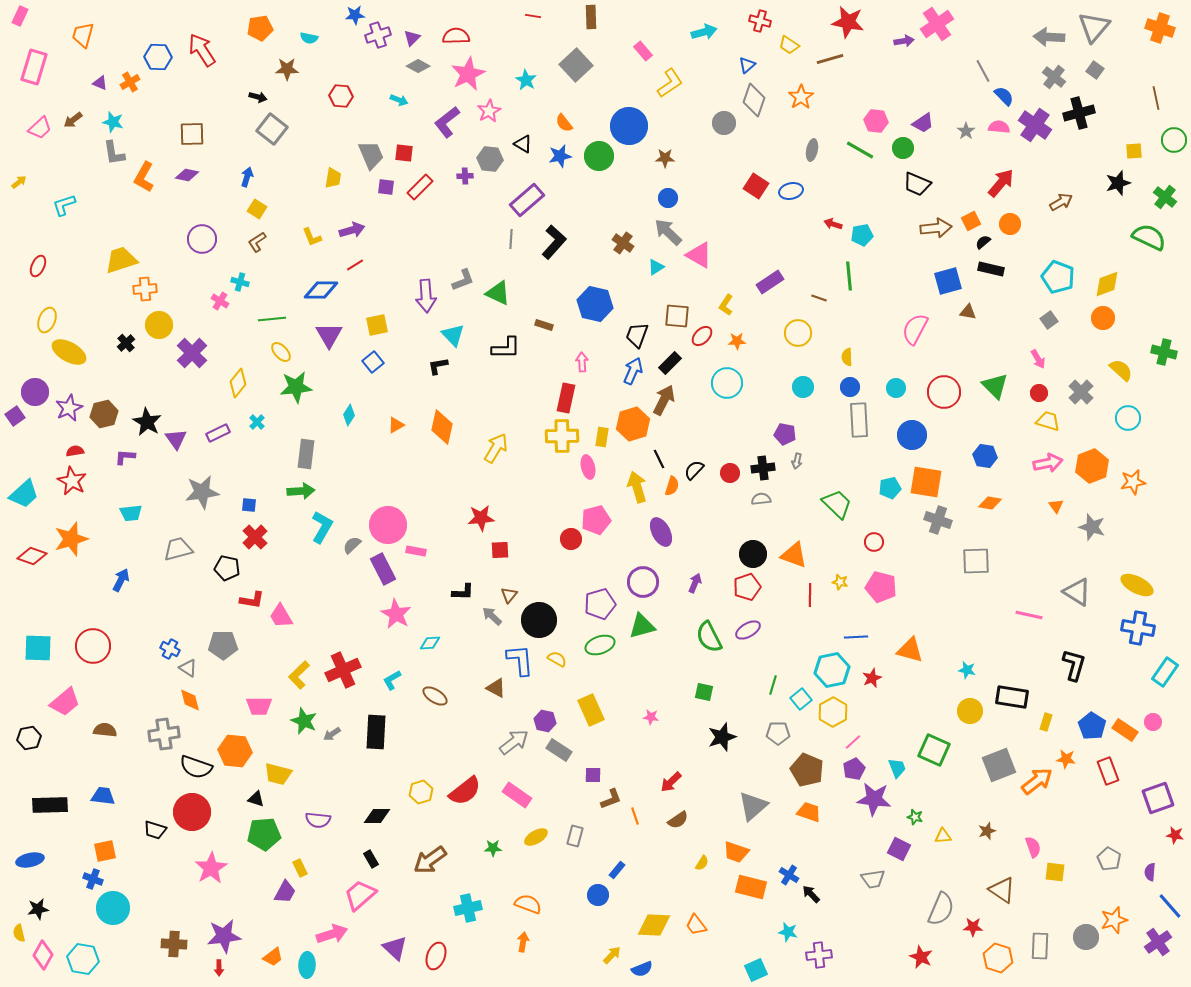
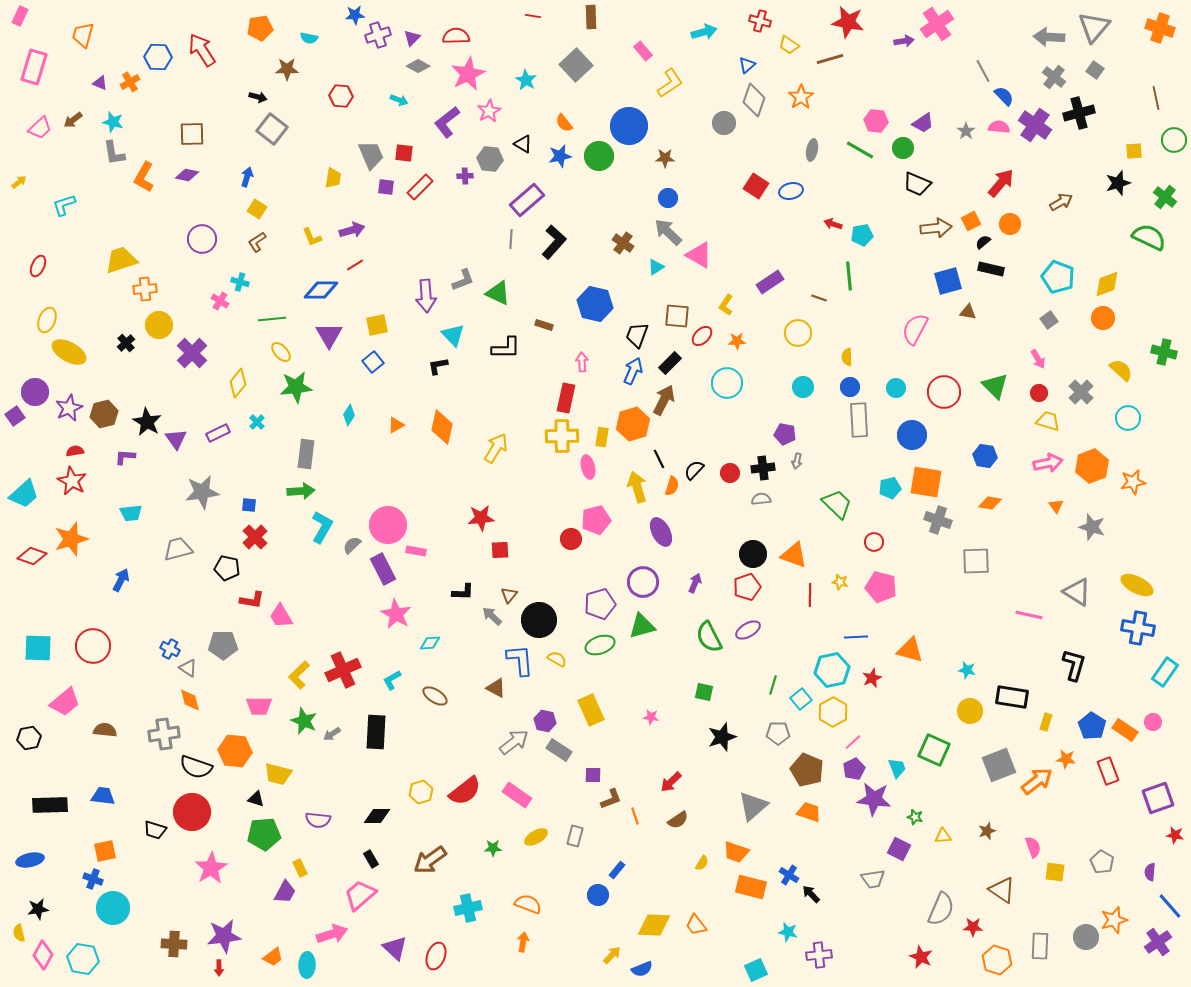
gray pentagon at (1109, 859): moved 7 px left, 3 px down
orange hexagon at (998, 958): moved 1 px left, 2 px down
